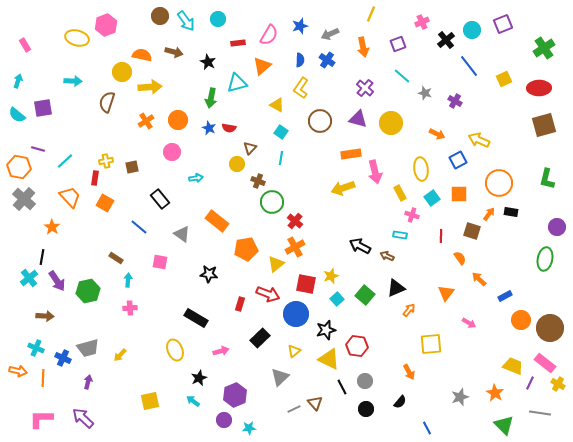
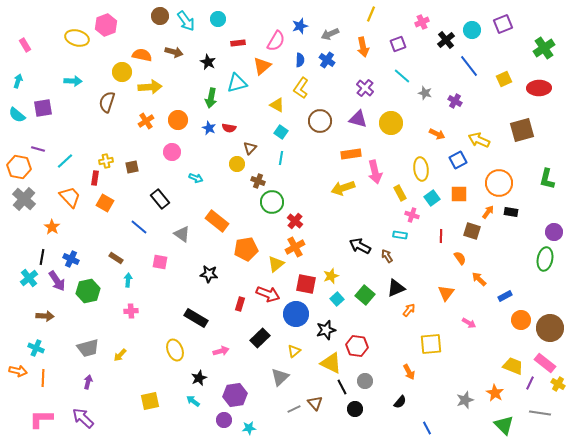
pink semicircle at (269, 35): moved 7 px right, 6 px down
brown square at (544, 125): moved 22 px left, 5 px down
cyan arrow at (196, 178): rotated 32 degrees clockwise
orange arrow at (489, 214): moved 1 px left, 2 px up
purple circle at (557, 227): moved 3 px left, 5 px down
brown arrow at (387, 256): rotated 32 degrees clockwise
pink cross at (130, 308): moved 1 px right, 3 px down
blue cross at (63, 358): moved 8 px right, 99 px up
yellow triangle at (329, 359): moved 2 px right, 4 px down
purple hexagon at (235, 395): rotated 15 degrees clockwise
gray star at (460, 397): moved 5 px right, 3 px down
black circle at (366, 409): moved 11 px left
